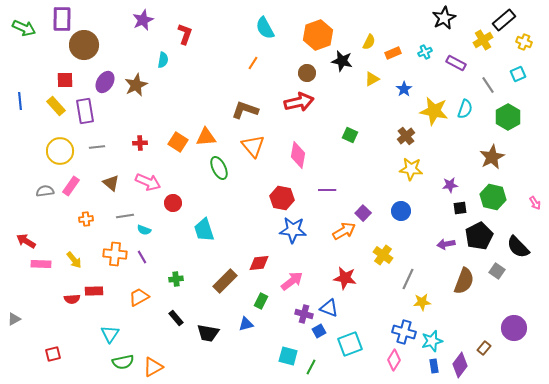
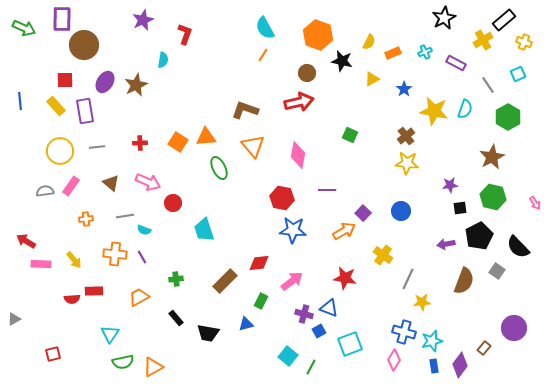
orange hexagon at (318, 35): rotated 20 degrees counterclockwise
orange line at (253, 63): moved 10 px right, 8 px up
yellow star at (411, 169): moved 4 px left, 6 px up
cyan square at (288, 356): rotated 24 degrees clockwise
